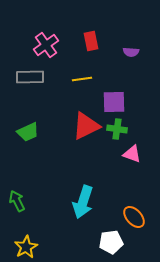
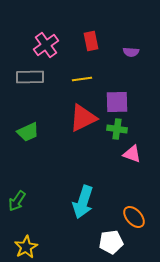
purple square: moved 3 px right
red triangle: moved 3 px left, 8 px up
green arrow: rotated 120 degrees counterclockwise
